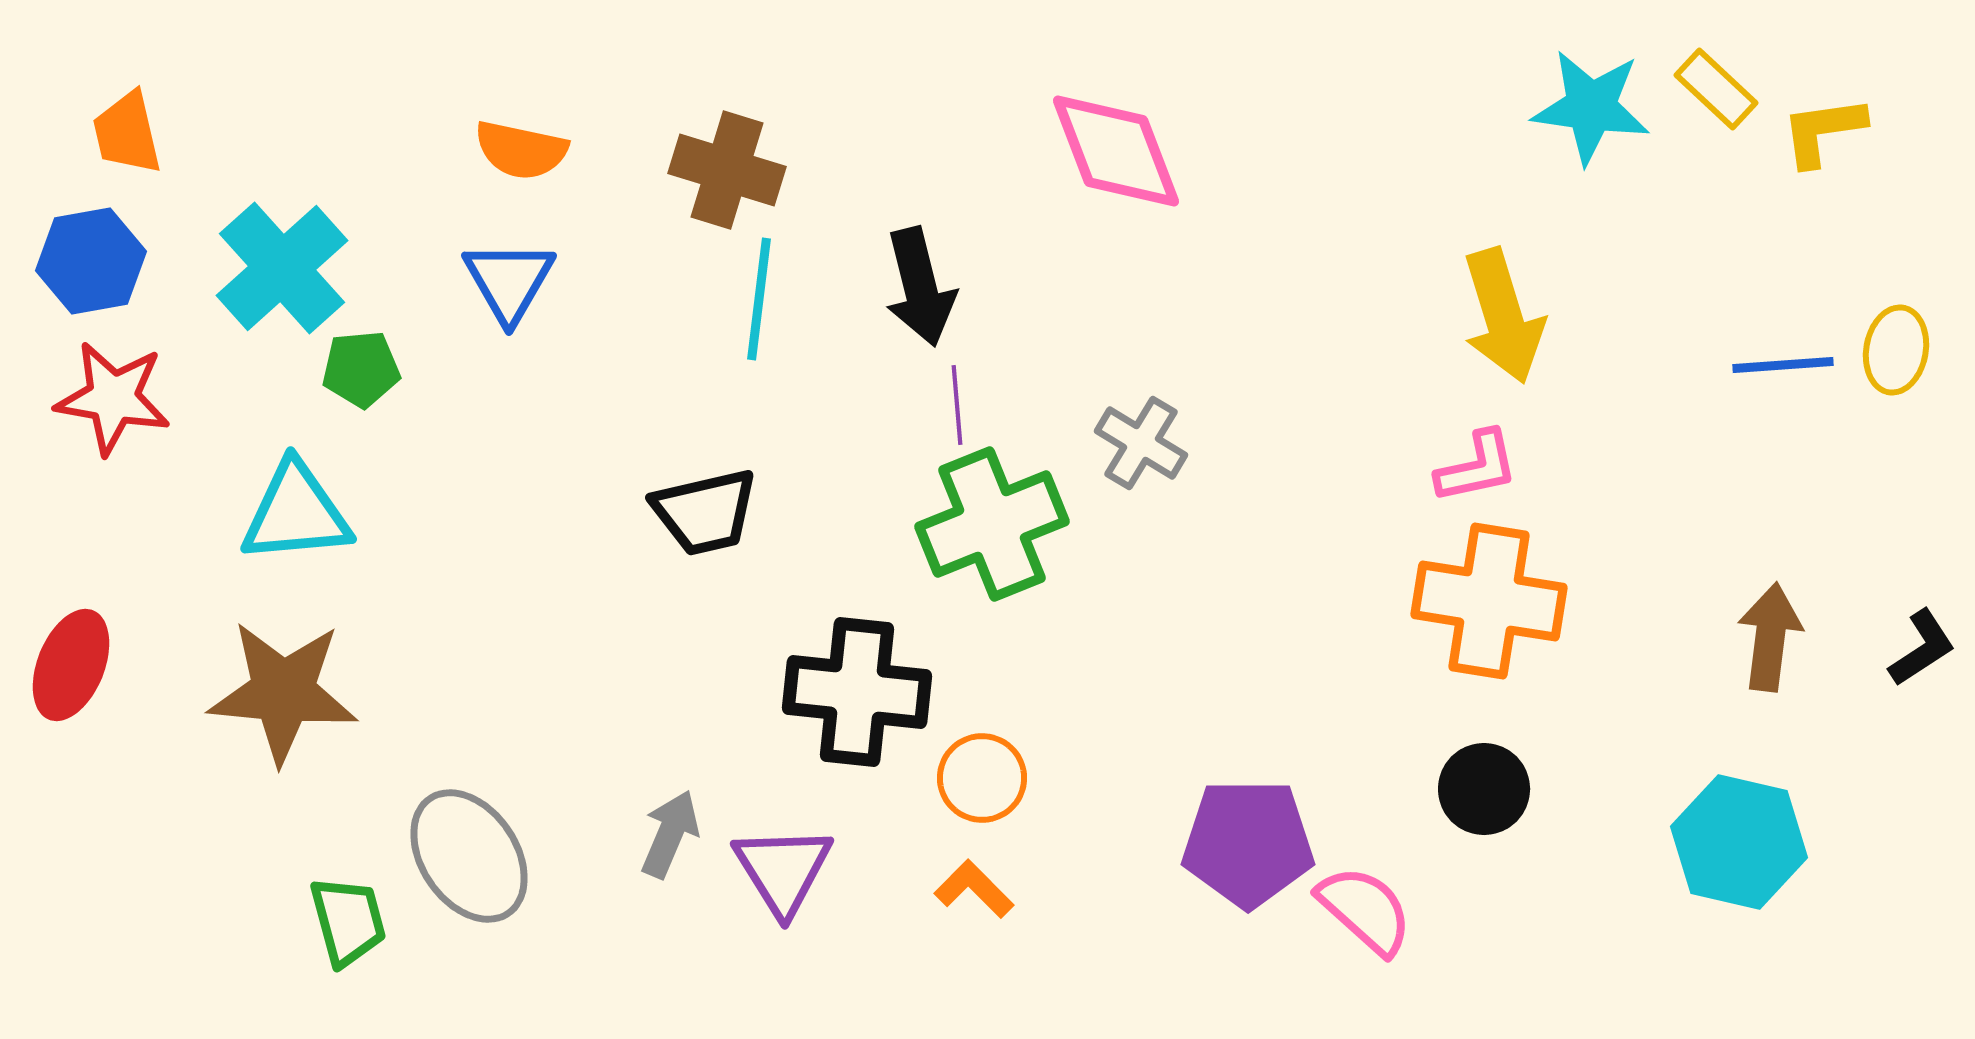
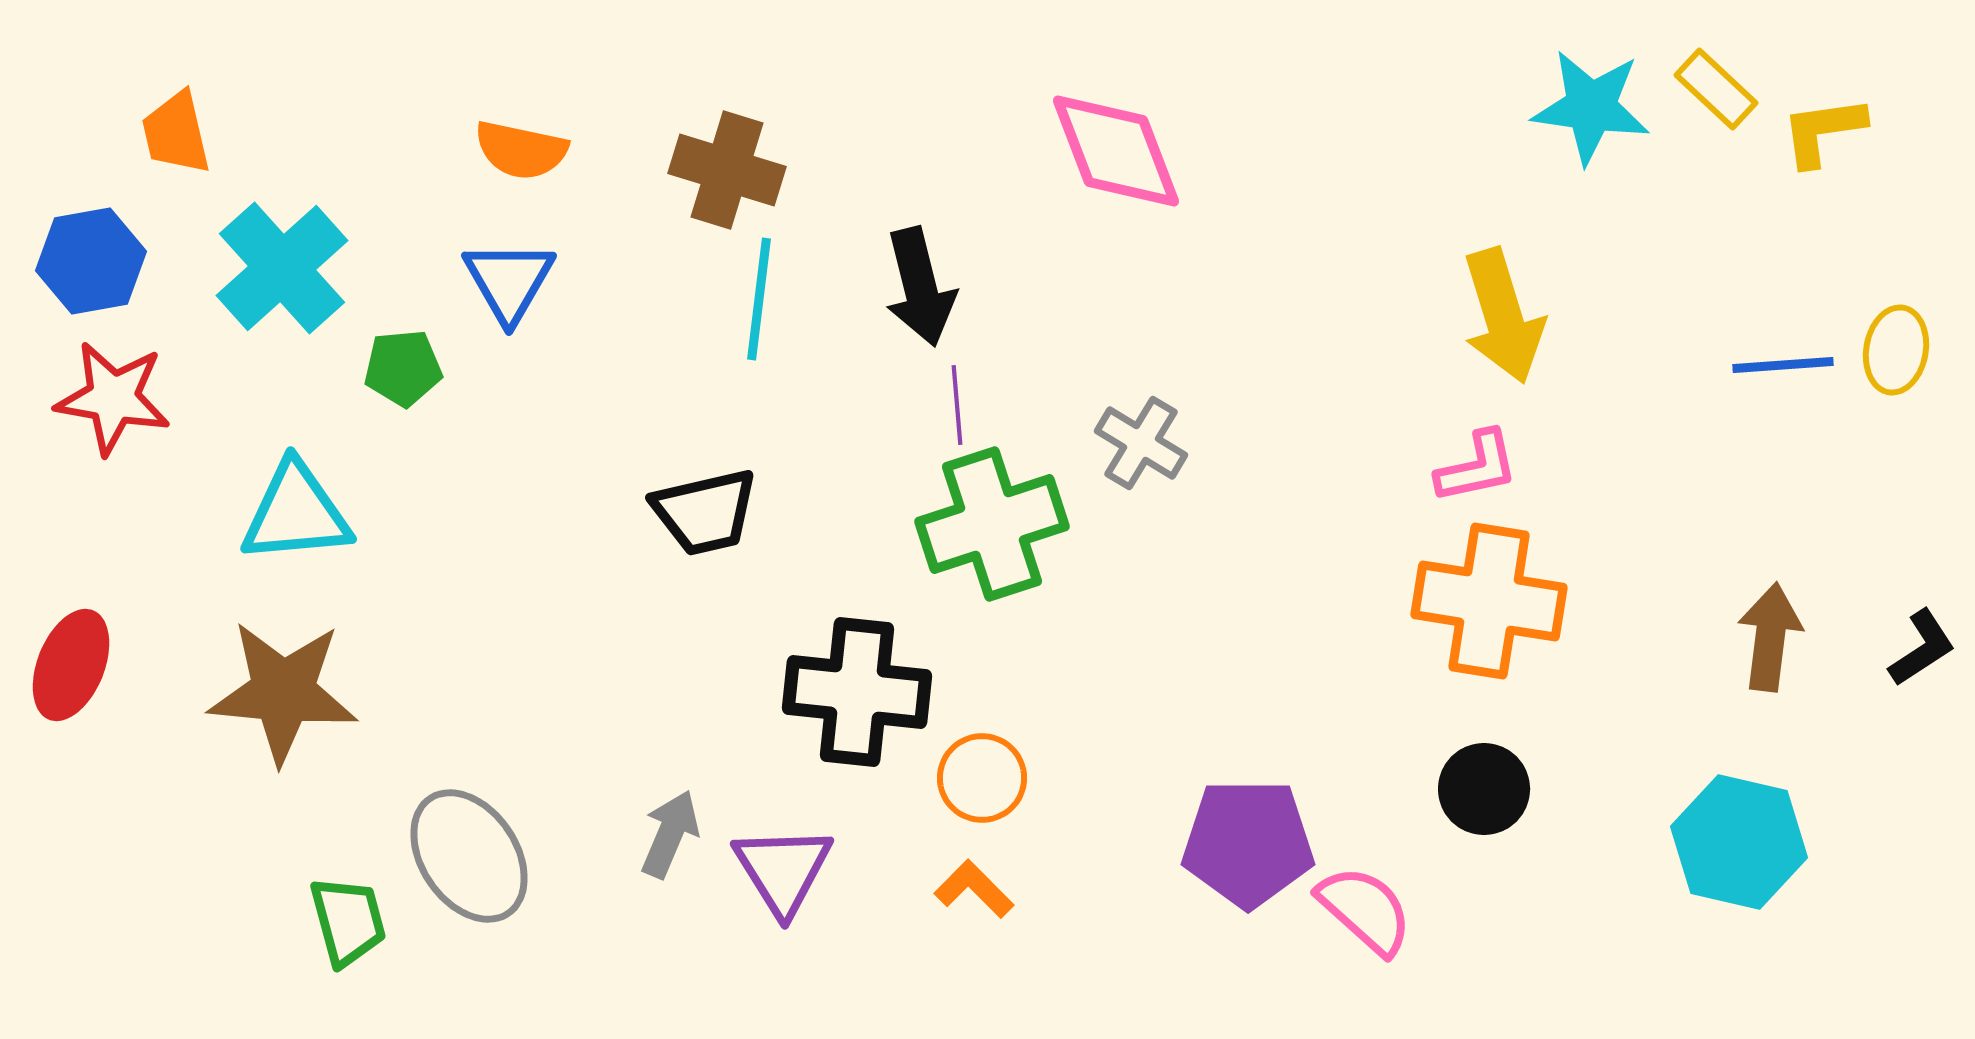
orange trapezoid: moved 49 px right
green pentagon: moved 42 px right, 1 px up
green cross: rotated 4 degrees clockwise
